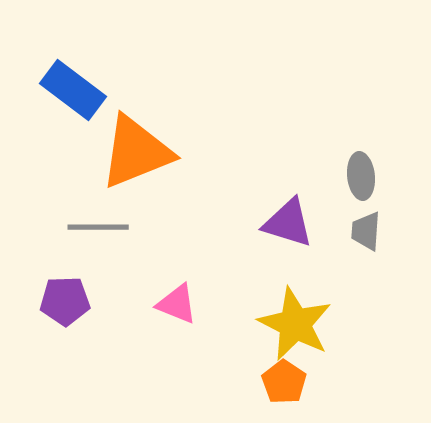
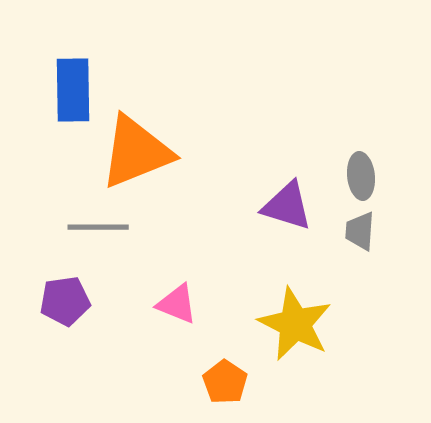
blue rectangle: rotated 52 degrees clockwise
purple triangle: moved 1 px left, 17 px up
gray trapezoid: moved 6 px left
purple pentagon: rotated 6 degrees counterclockwise
orange pentagon: moved 59 px left
